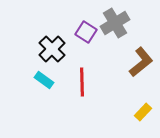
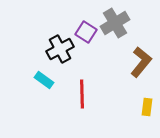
black cross: moved 8 px right; rotated 16 degrees clockwise
brown L-shape: rotated 12 degrees counterclockwise
red line: moved 12 px down
yellow rectangle: moved 4 px right, 5 px up; rotated 36 degrees counterclockwise
